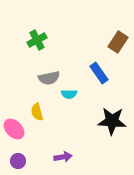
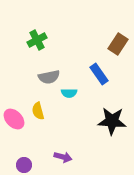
brown rectangle: moved 2 px down
blue rectangle: moved 1 px down
gray semicircle: moved 1 px up
cyan semicircle: moved 1 px up
yellow semicircle: moved 1 px right, 1 px up
pink ellipse: moved 10 px up
purple arrow: rotated 24 degrees clockwise
purple circle: moved 6 px right, 4 px down
